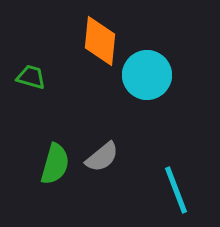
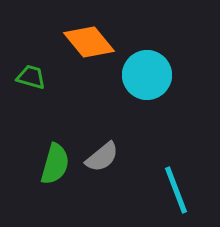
orange diamond: moved 11 px left, 1 px down; rotated 45 degrees counterclockwise
